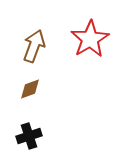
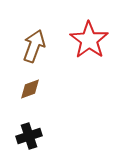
red star: moved 1 px left, 1 px down; rotated 6 degrees counterclockwise
